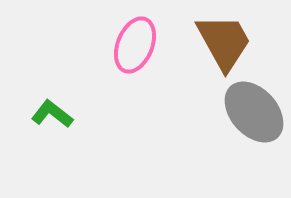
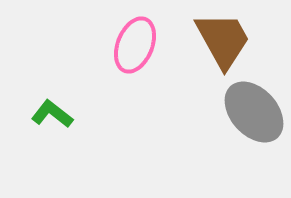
brown trapezoid: moved 1 px left, 2 px up
